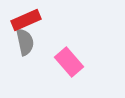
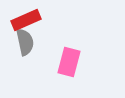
pink rectangle: rotated 56 degrees clockwise
